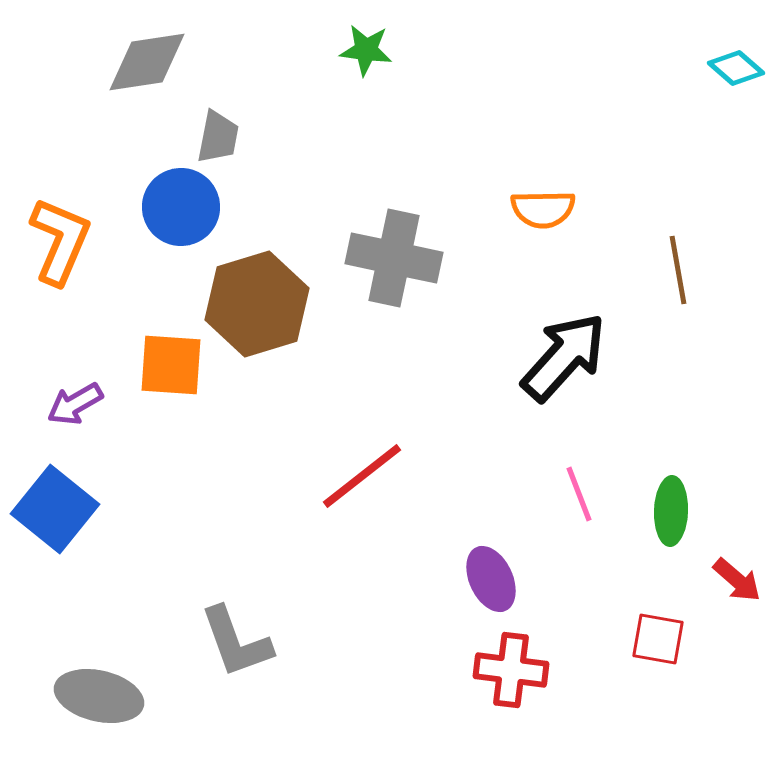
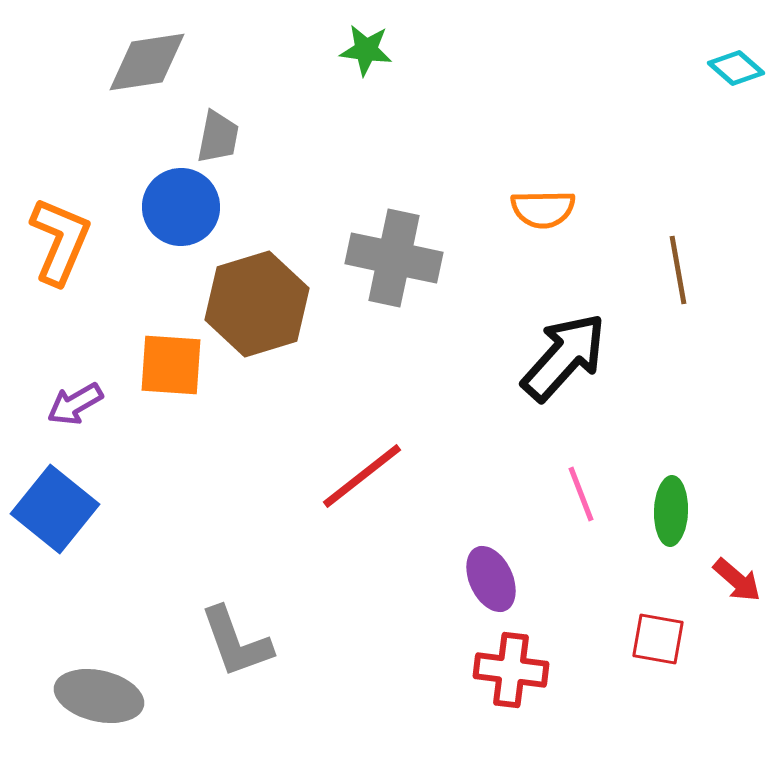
pink line: moved 2 px right
